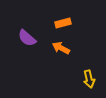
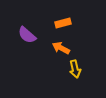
purple semicircle: moved 3 px up
yellow arrow: moved 14 px left, 10 px up
